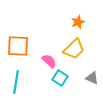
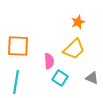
pink semicircle: rotated 42 degrees clockwise
